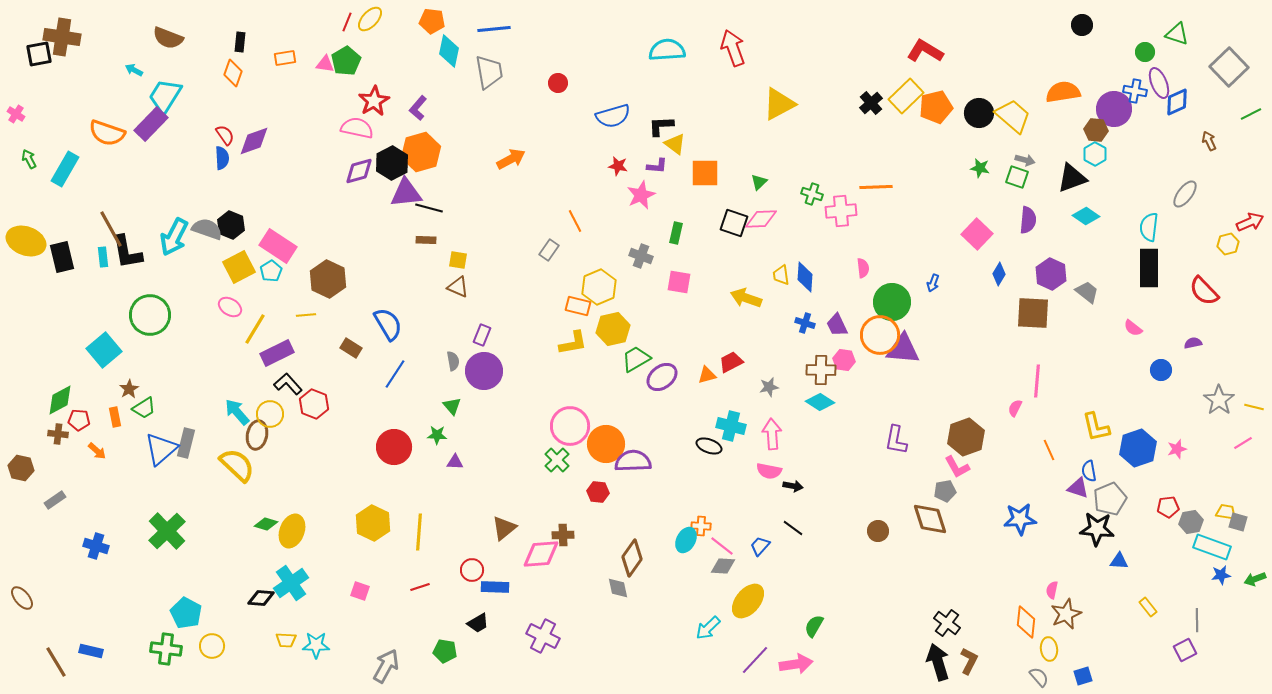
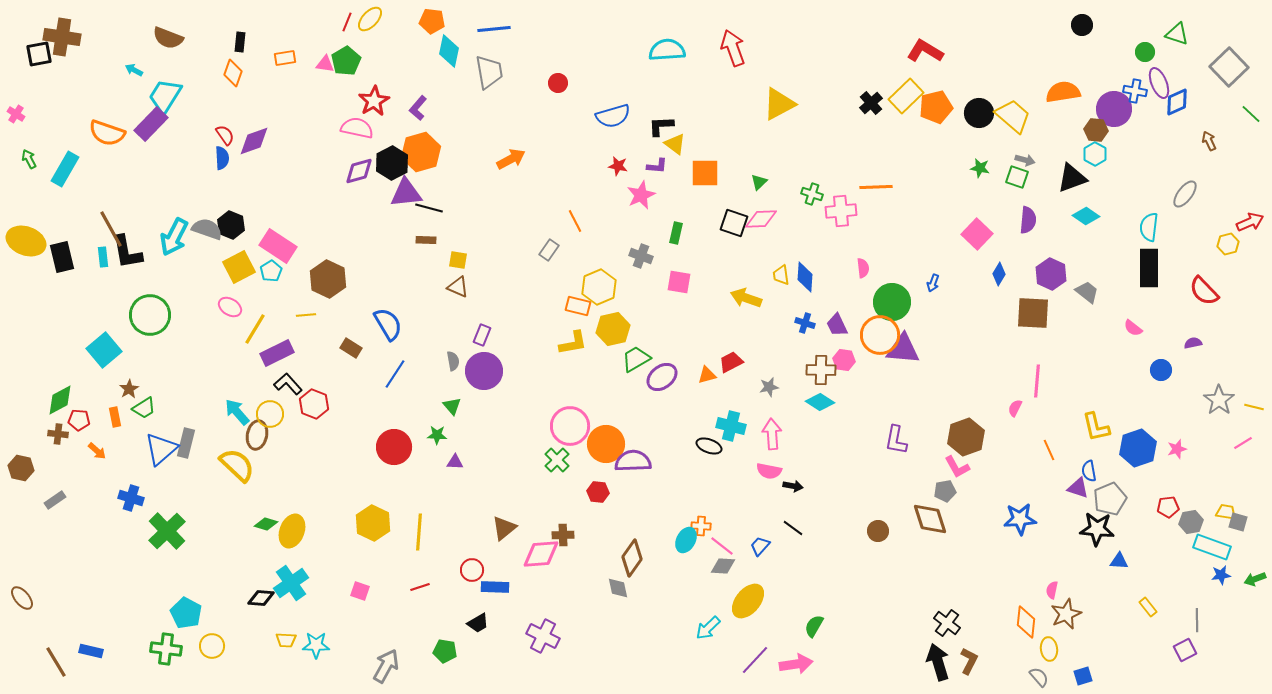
green line at (1251, 114): rotated 70 degrees clockwise
blue cross at (96, 546): moved 35 px right, 48 px up
